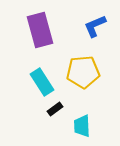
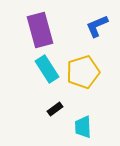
blue L-shape: moved 2 px right
yellow pentagon: rotated 12 degrees counterclockwise
cyan rectangle: moved 5 px right, 13 px up
cyan trapezoid: moved 1 px right, 1 px down
